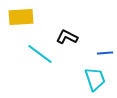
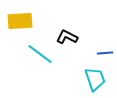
yellow rectangle: moved 1 px left, 4 px down
